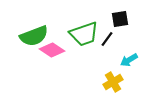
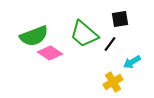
green trapezoid: rotated 60 degrees clockwise
black line: moved 3 px right, 5 px down
pink diamond: moved 2 px left, 3 px down
cyan arrow: moved 3 px right, 2 px down
